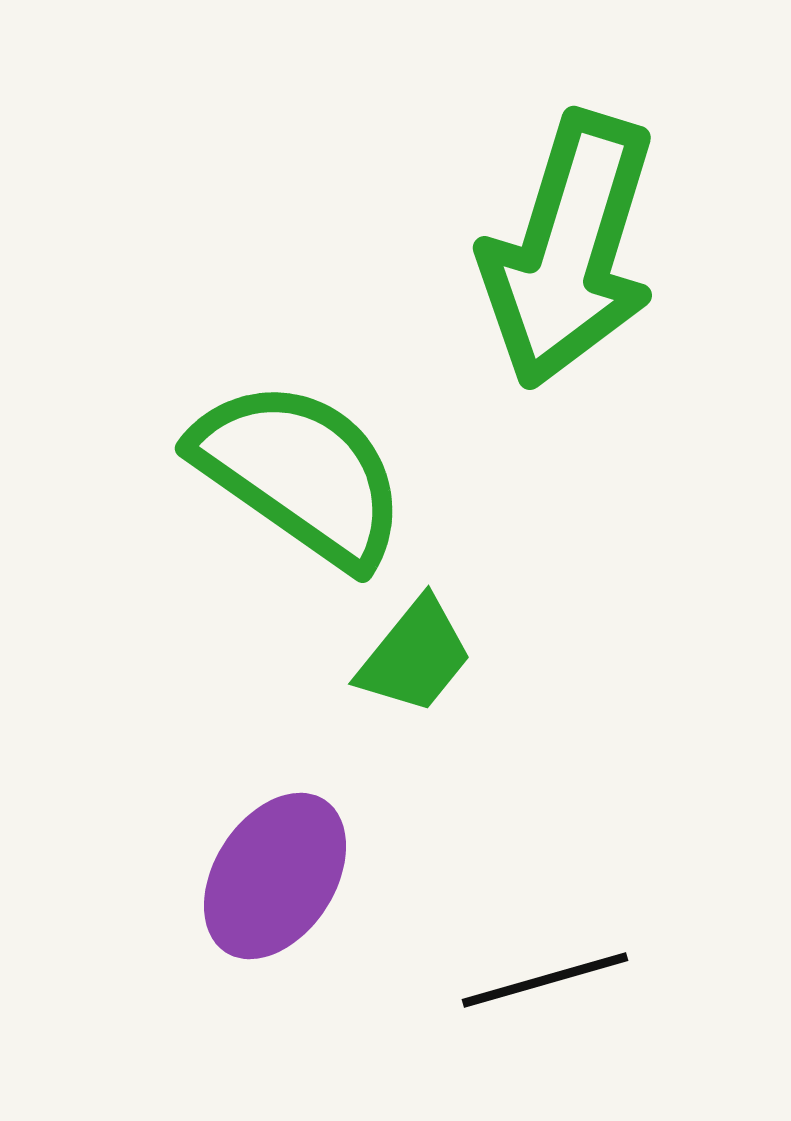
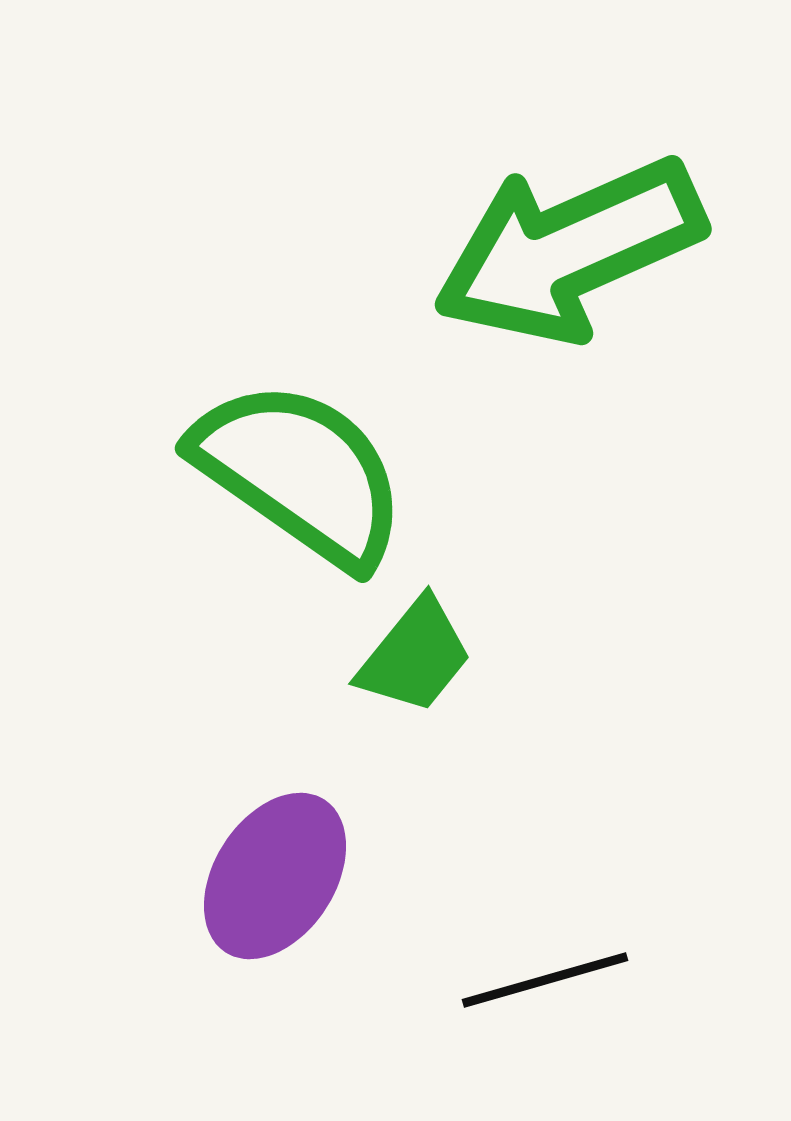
green arrow: rotated 49 degrees clockwise
